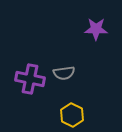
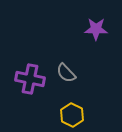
gray semicircle: moved 2 px right; rotated 55 degrees clockwise
